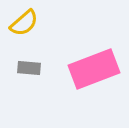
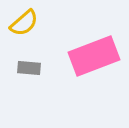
pink rectangle: moved 13 px up
